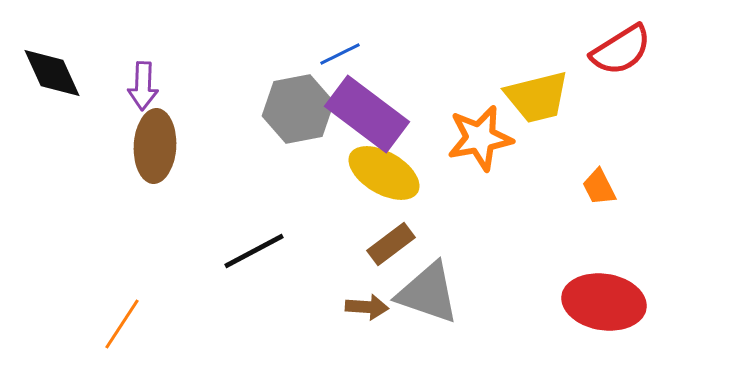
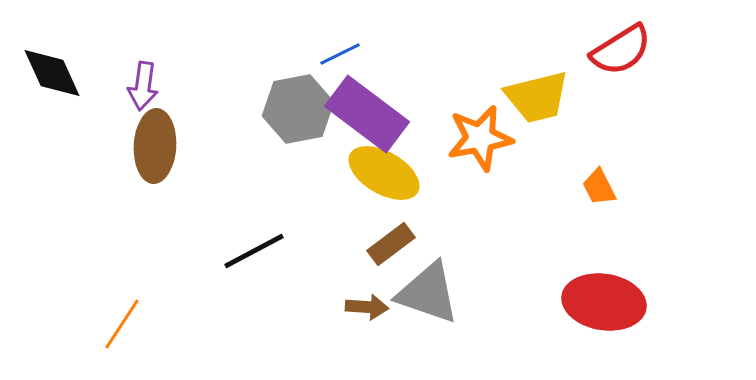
purple arrow: rotated 6 degrees clockwise
